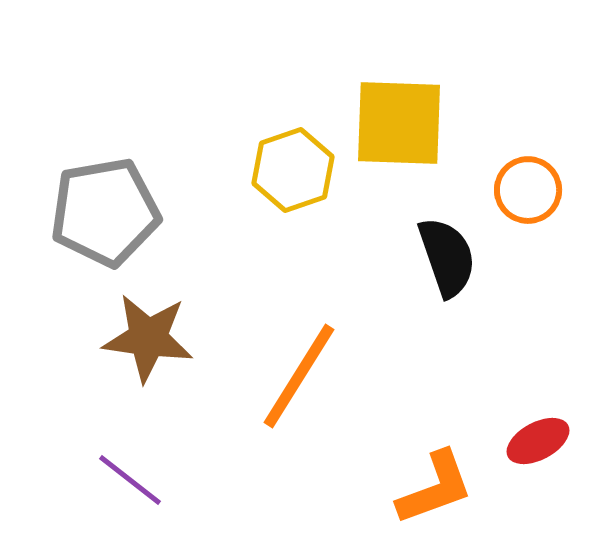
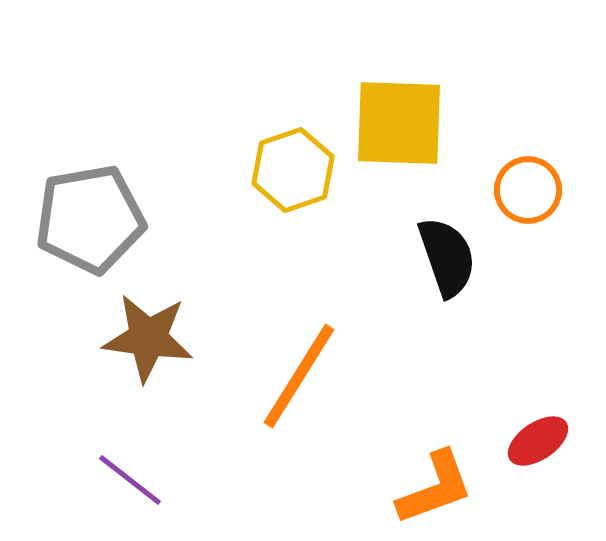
gray pentagon: moved 15 px left, 7 px down
red ellipse: rotated 6 degrees counterclockwise
